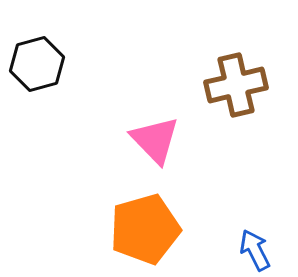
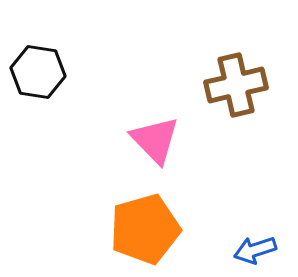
black hexagon: moved 1 px right, 8 px down; rotated 24 degrees clockwise
blue arrow: rotated 81 degrees counterclockwise
